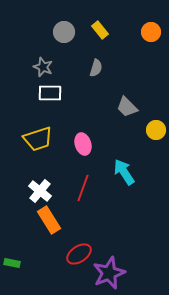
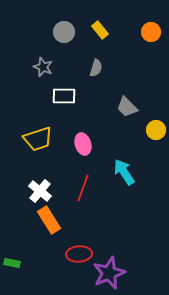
white rectangle: moved 14 px right, 3 px down
red ellipse: rotated 30 degrees clockwise
